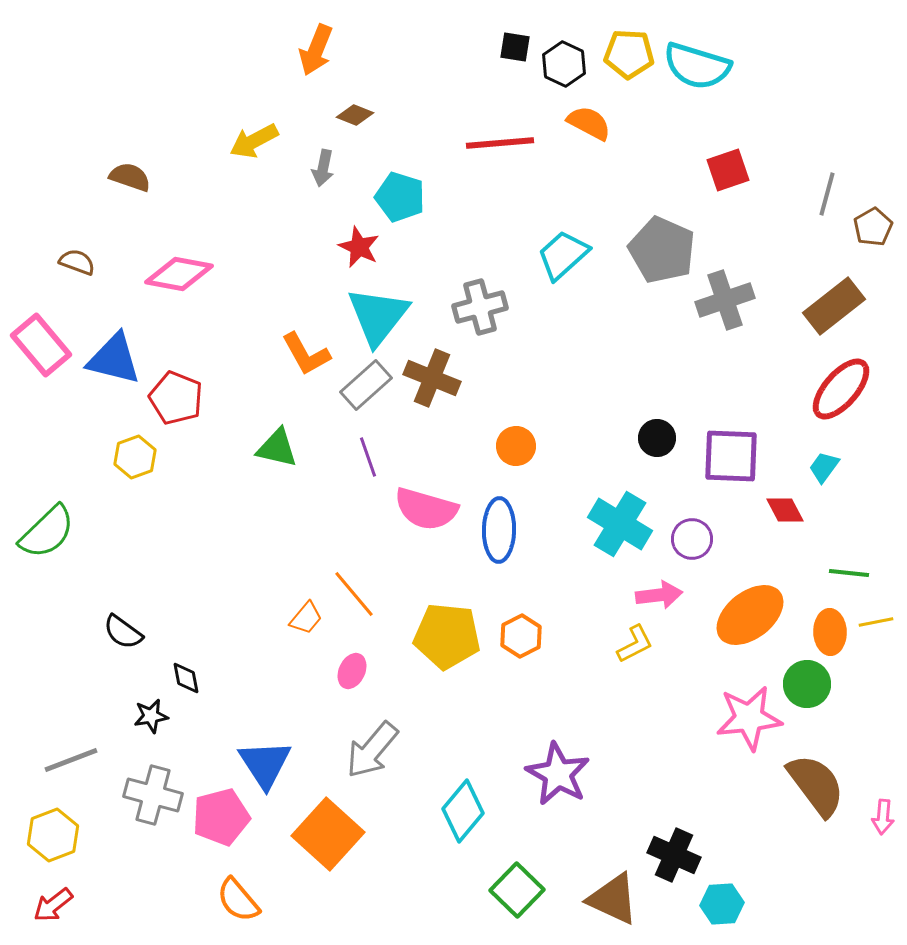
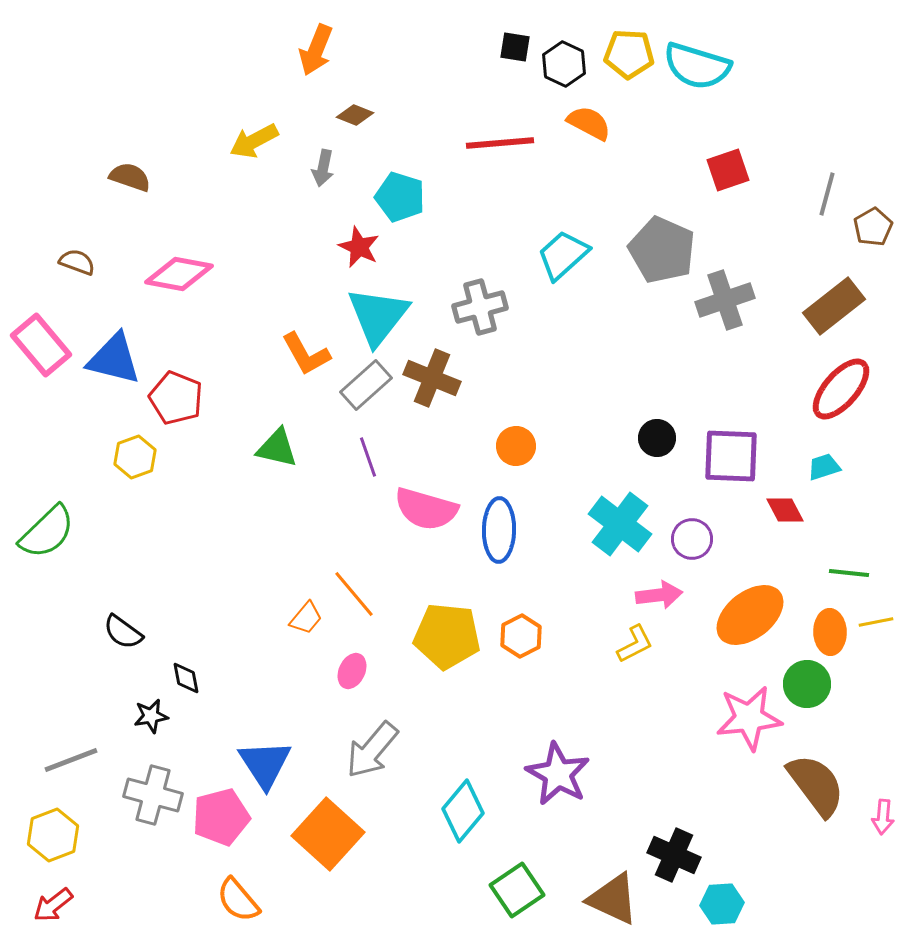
cyan trapezoid at (824, 467): rotated 36 degrees clockwise
cyan cross at (620, 524): rotated 6 degrees clockwise
green square at (517, 890): rotated 12 degrees clockwise
